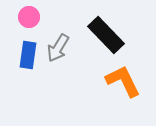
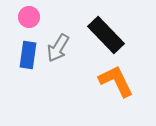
orange L-shape: moved 7 px left
